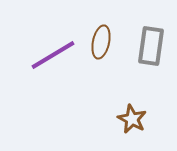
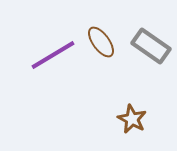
brown ellipse: rotated 48 degrees counterclockwise
gray rectangle: rotated 63 degrees counterclockwise
